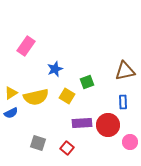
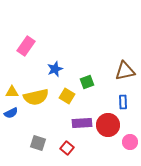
yellow triangle: moved 1 px right, 1 px up; rotated 32 degrees clockwise
